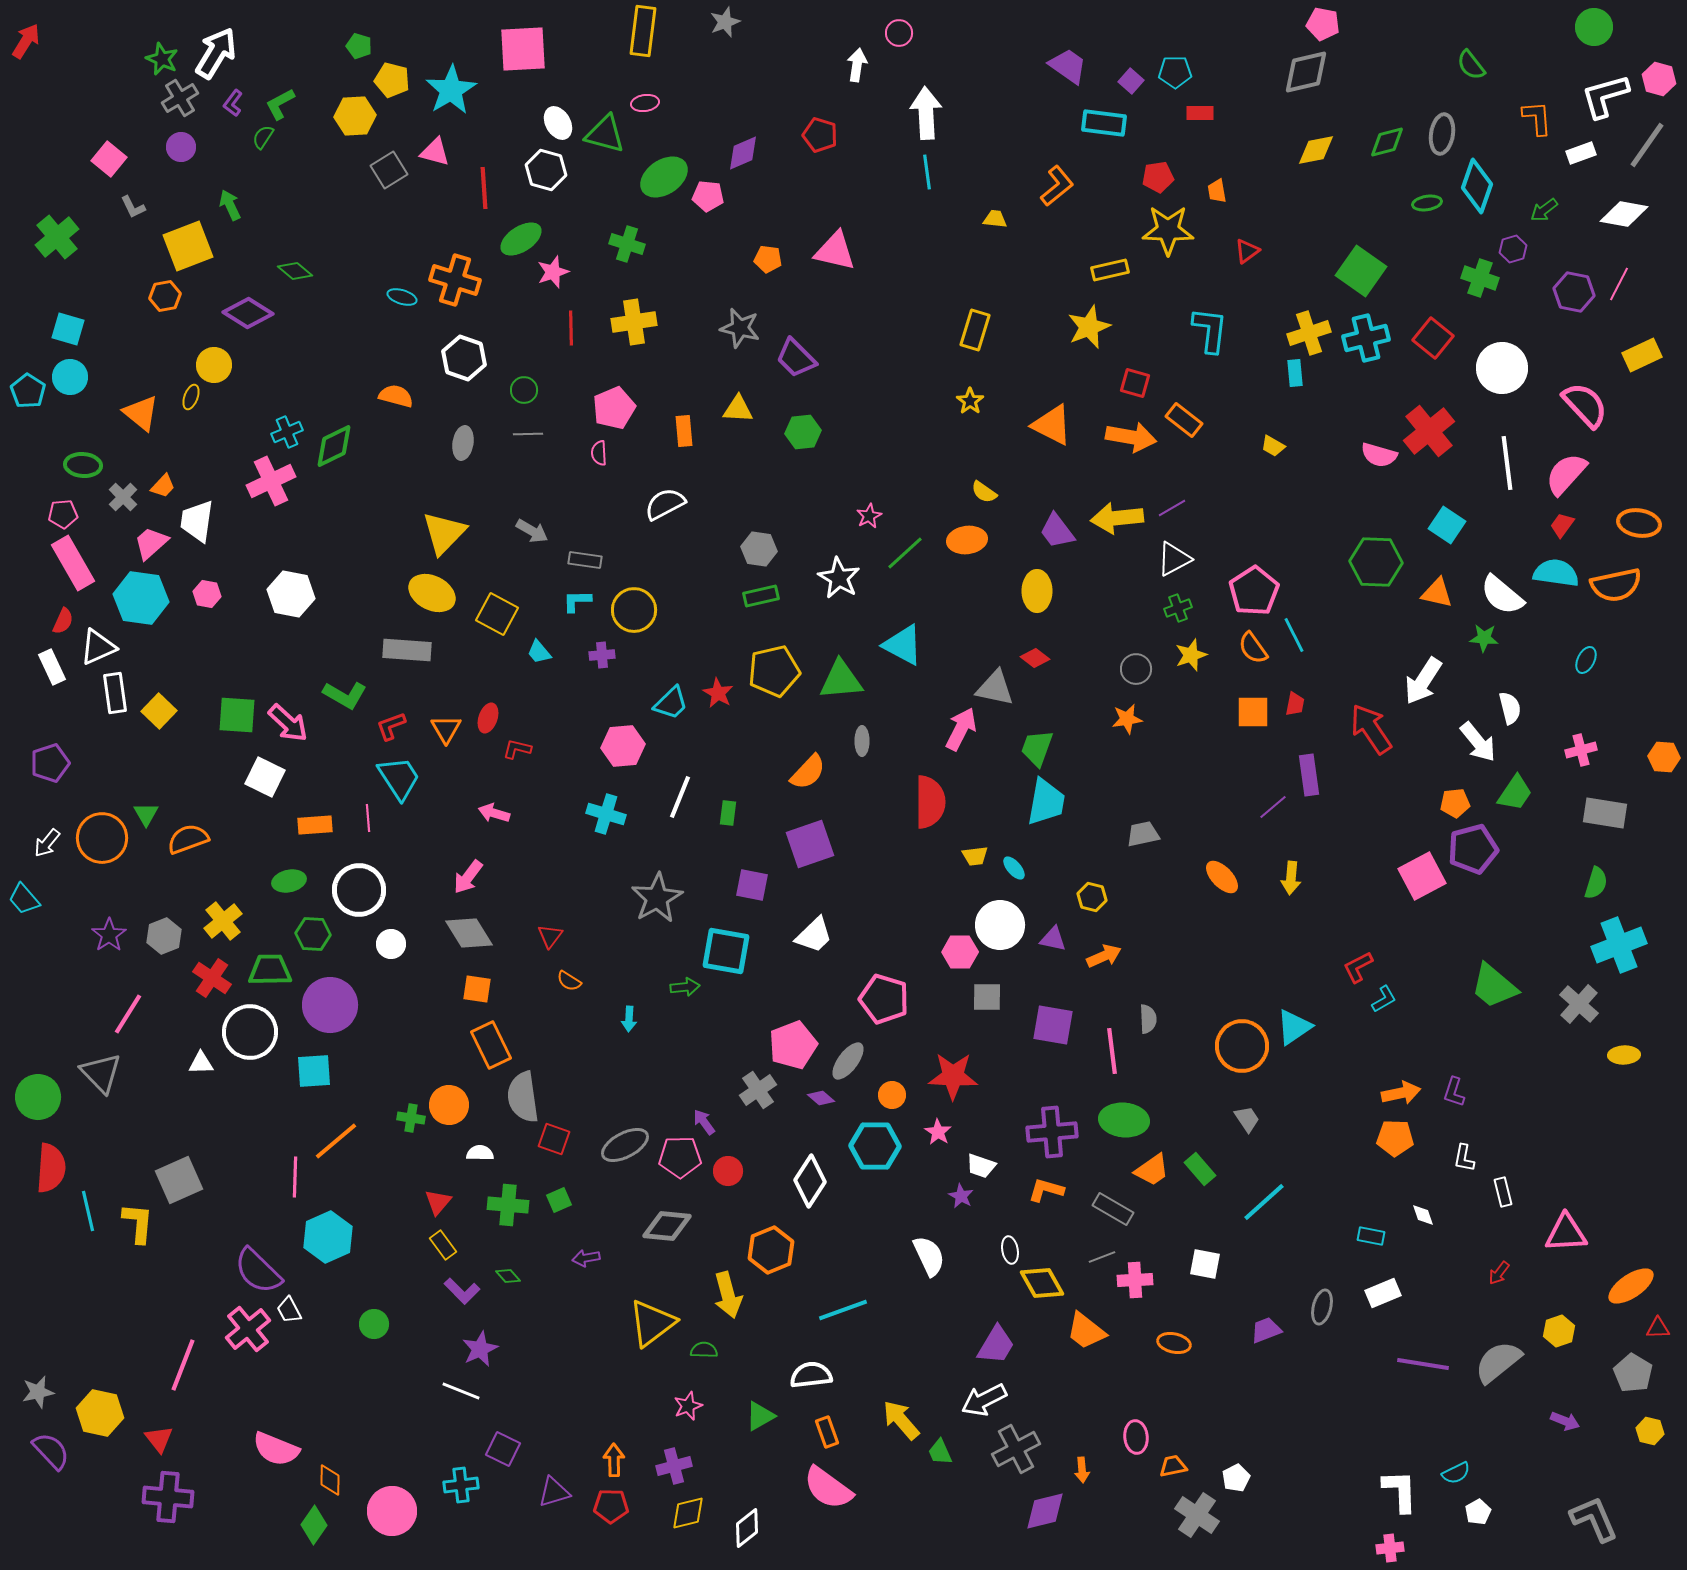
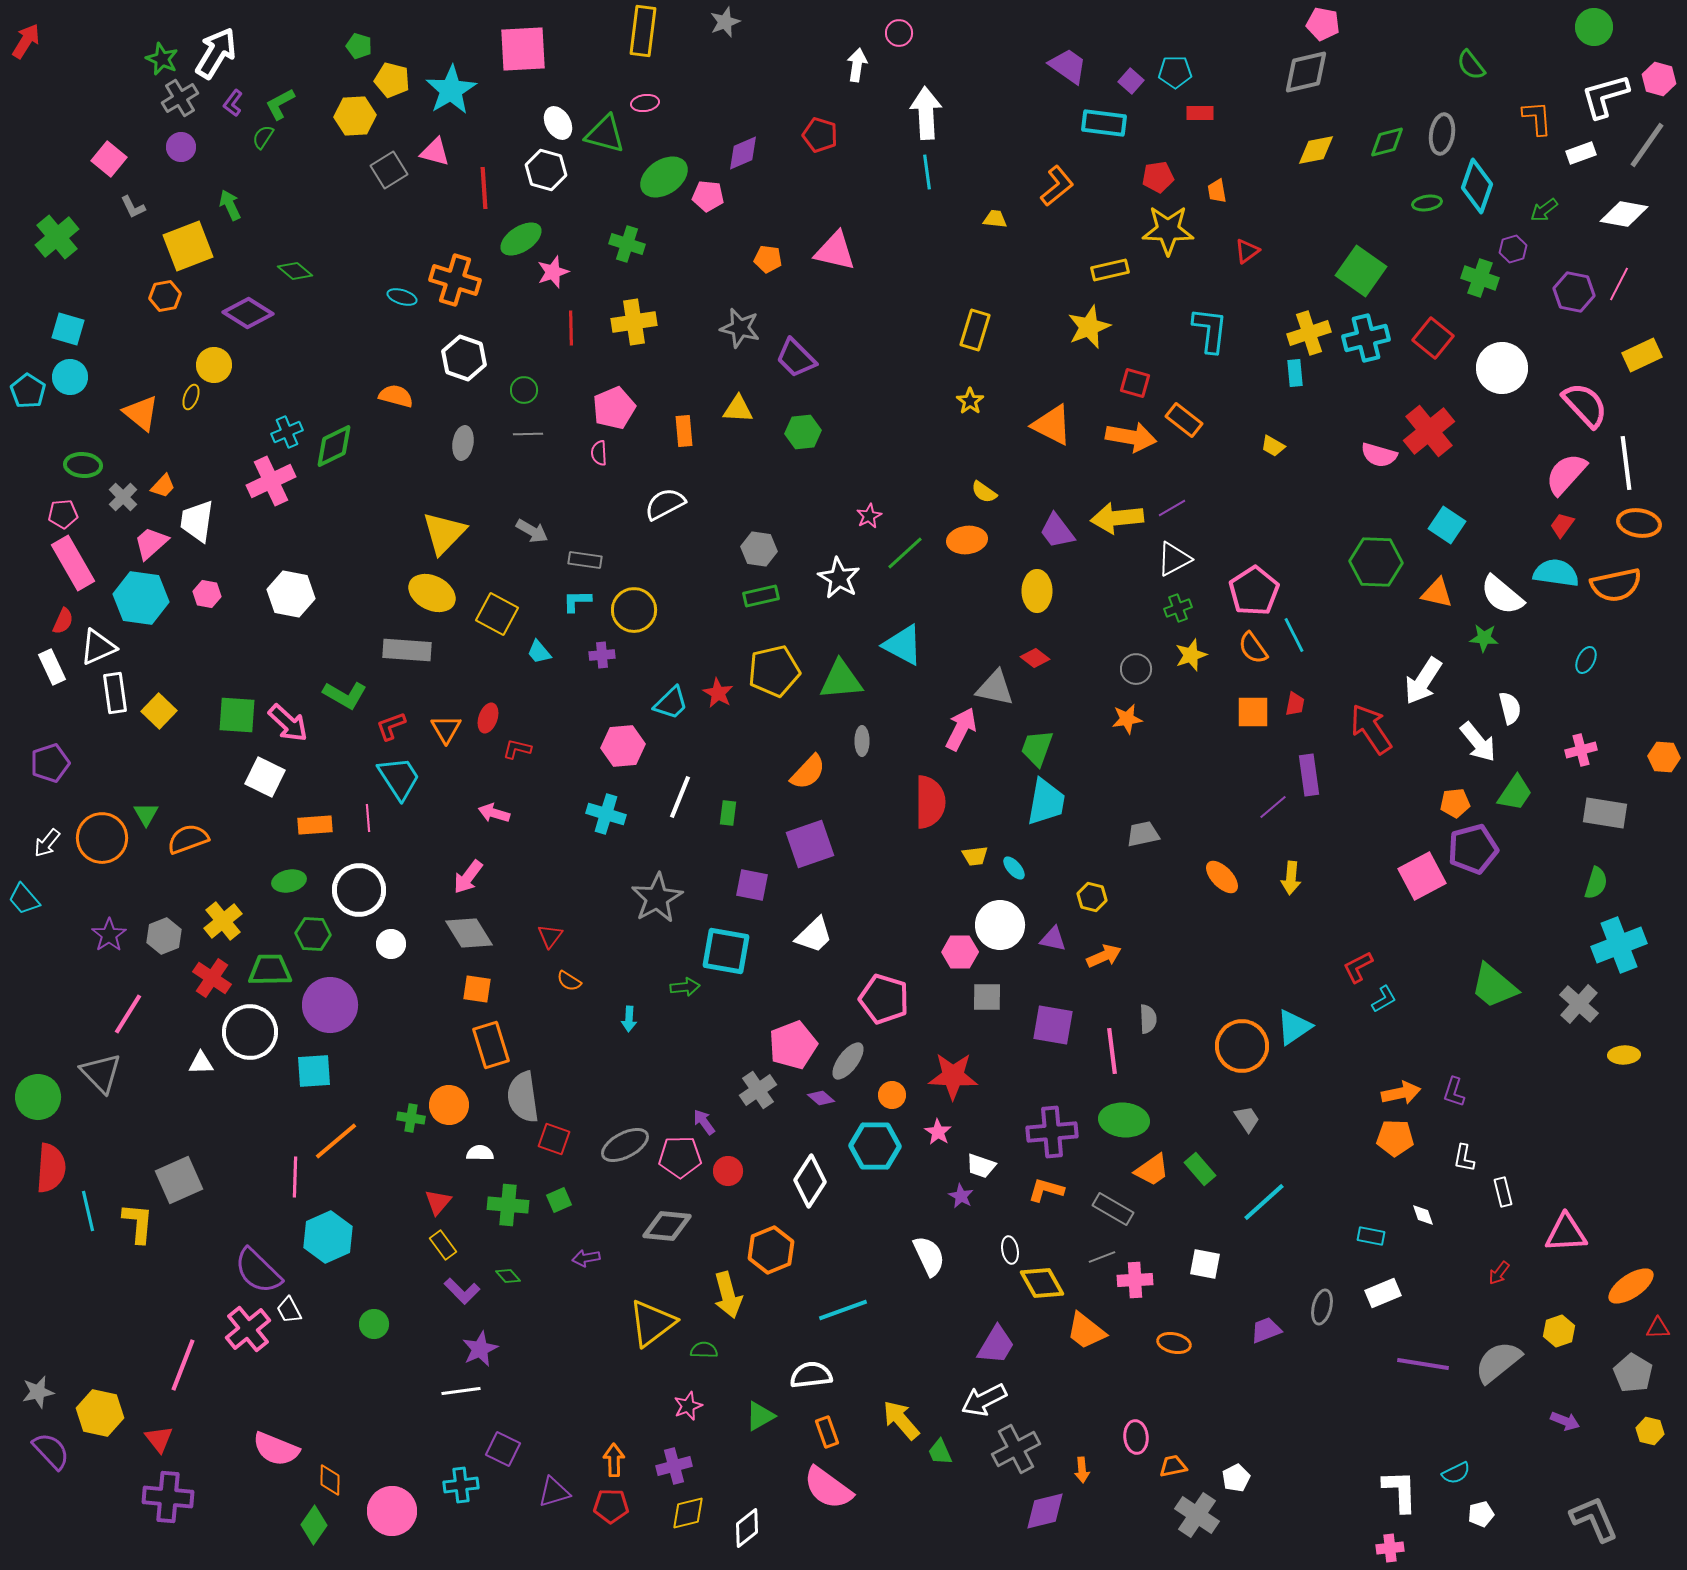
white line at (1507, 463): moved 119 px right
orange rectangle at (491, 1045): rotated 9 degrees clockwise
white line at (461, 1391): rotated 30 degrees counterclockwise
white pentagon at (1478, 1512): moved 3 px right, 2 px down; rotated 15 degrees clockwise
